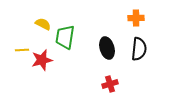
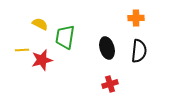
yellow semicircle: moved 3 px left
black semicircle: moved 2 px down
